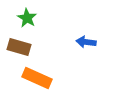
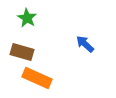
blue arrow: moved 1 px left, 2 px down; rotated 36 degrees clockwise
brown rectangle: moved 3 px right, 5 px down
